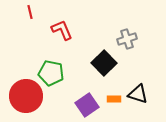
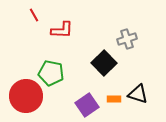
red line: moved 4 px right, 3 px down; rotated 16 degrees counterclockwise
red L-shape: rotated 115 degrees clockwise
